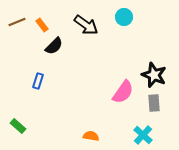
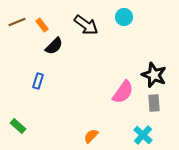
orange semicircle: rotated 56 degrees counterclockwise
